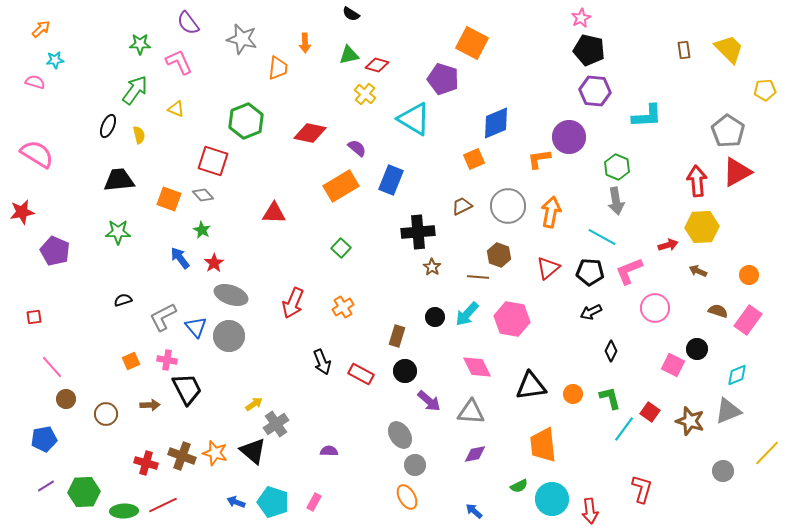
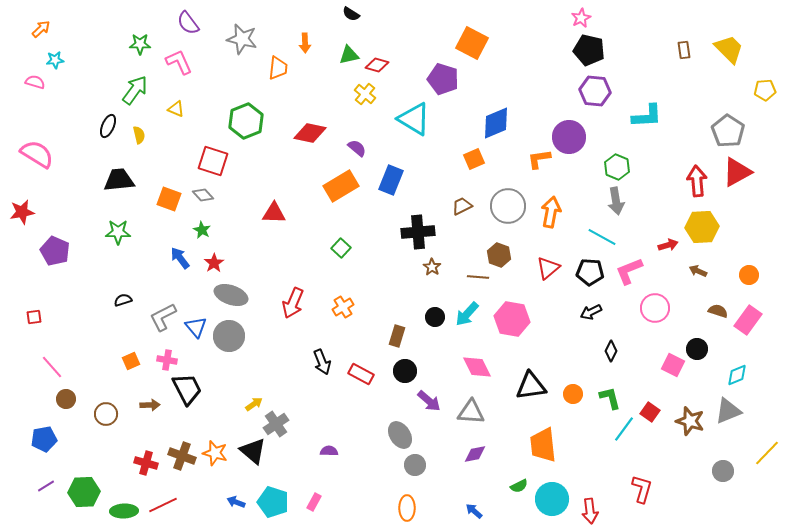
orange ellipse at (407, 497): moved 11 px down; rotated 30 degrees clockwise
